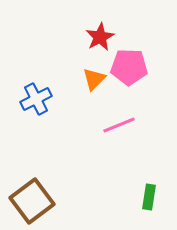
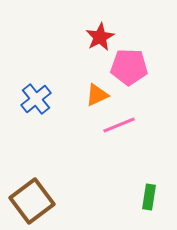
orange triangle: moved 3 px right, 16 px down; rotated 20 degrees clockwise
blue cross: rotated 12 degrees counterclockwise
